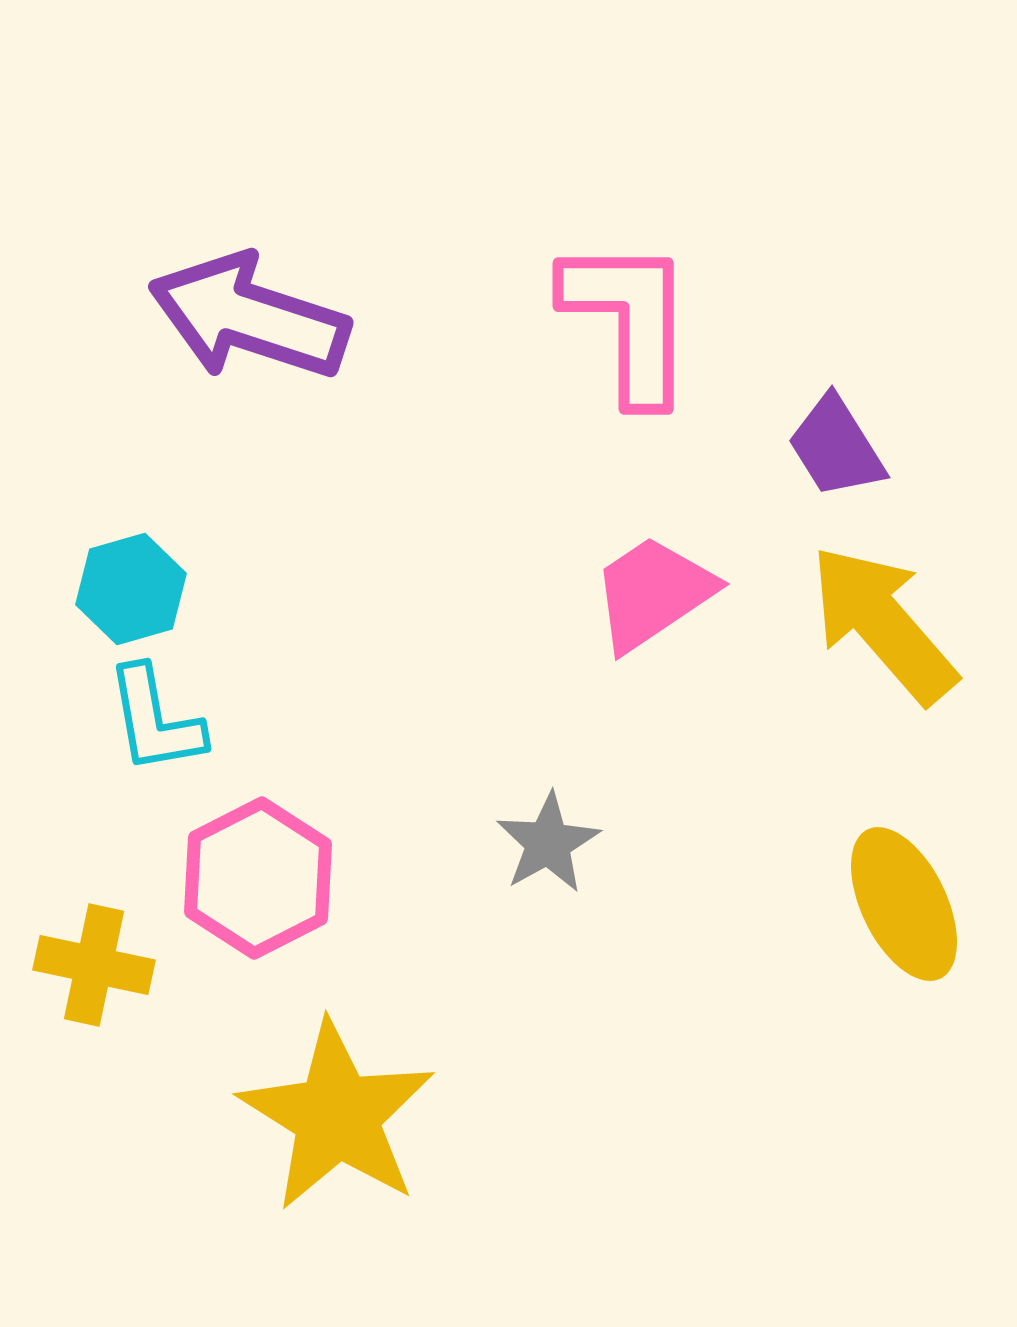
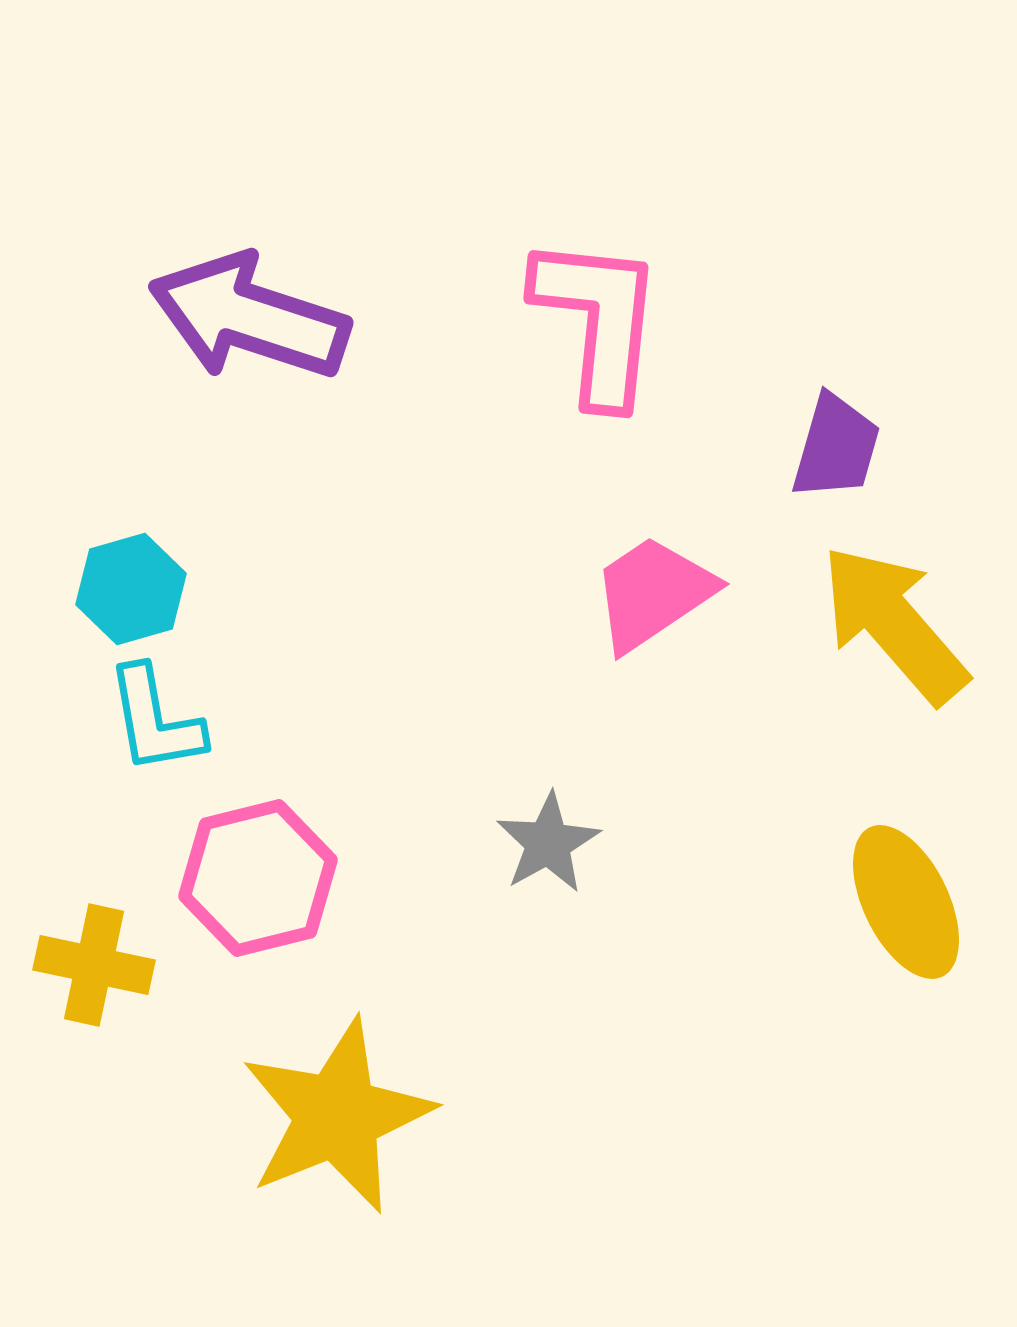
pink L-shape: moved 31 px left; rotated 6 degrees clockwise
purple trapezoid: rotated 132 degrees counterclockwise
yellow arrow: moved 11 px right
pink hexagon: rotated 13 degrees clockwise
yellow ellipse: moved 2 px right, 2 px up
yellow star: rotated 18 degrees clockwise
